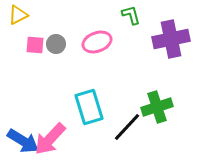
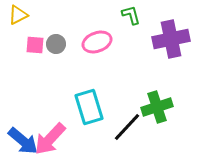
blue arrow: rotated 8 degrees clockwise
